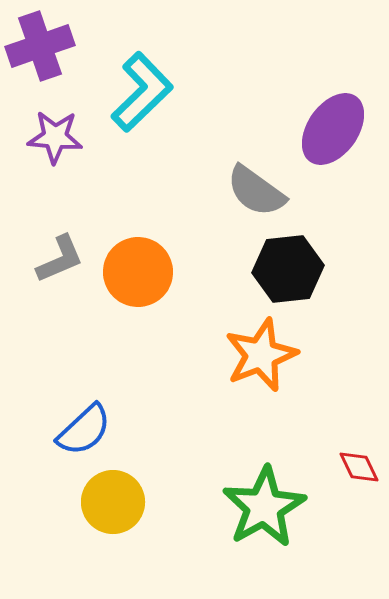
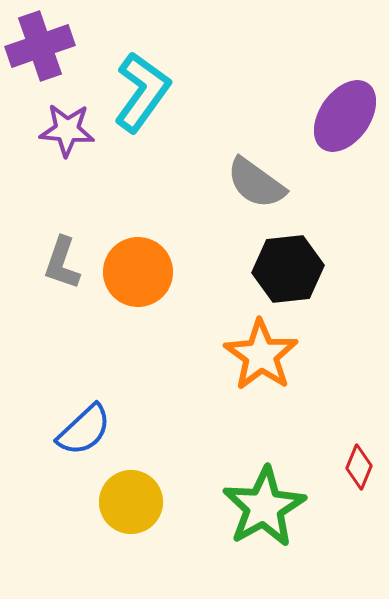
cyan L-shape: rotated 10 degrees counterclockwise
purple ellipse: moved 12 px right, 13 px up
purple star: moved 12 px right, 7 px up
gray semicircle: moved 8 px up
gray L-shape: moved 2 px right, 4 px down; rotated 132 degrees clockwise
orange star: rotated 16 degrees counterclockwise
red diamond: rotated 48 degrees clockwise
yellow circle: moved 18 px right
